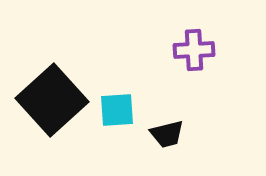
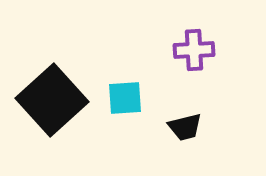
cyan square: moved 8 px right, 12 px up
black trapezoid: moved 18 px right, 7 px up
